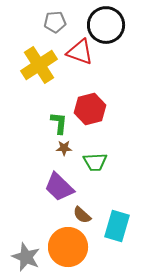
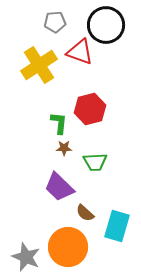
brown semicircle: moved 3 px right, 2 px up
